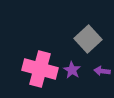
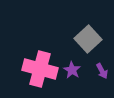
purple arrow: rotated 126 degrees counterclockwise
